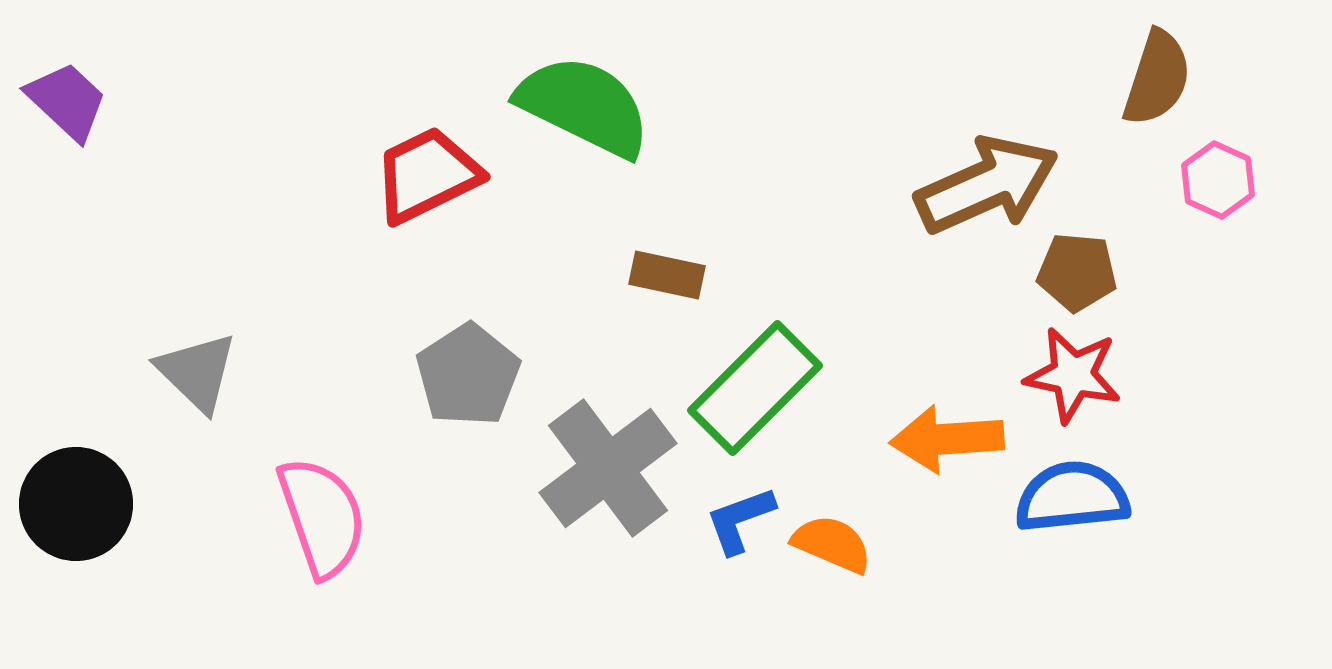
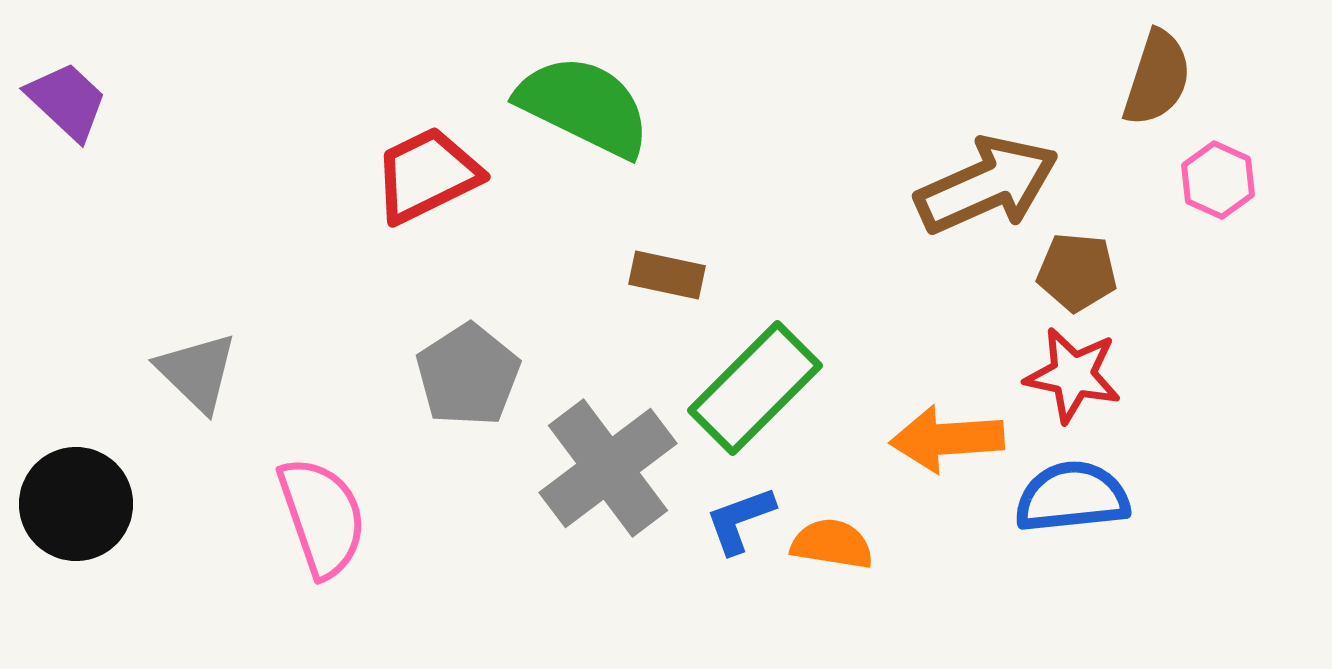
orange semicircle: rotated 14 degrees counterclockwise
